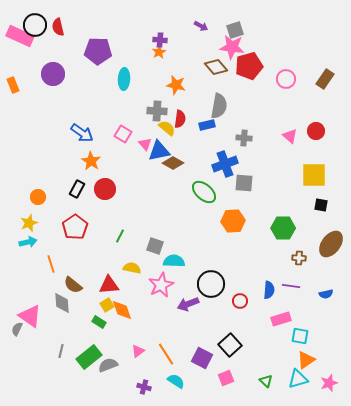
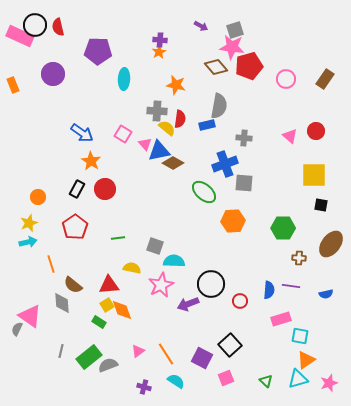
green line at (120, 236): moved 2 px left, 2 px down; rotated 56 degrees clockwise
